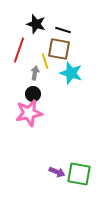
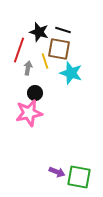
black star: moved 3 px right, 8 px down
gray arrow: moved 7 px left, 5 px up
black circle: moved 2 px right, 1 px up
green square: moved 3 px down
